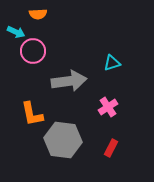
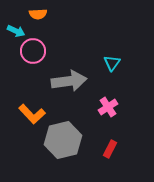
cyan arrow: moved 1 px up
cyan triangle: rotated 36 degrees counterclockwise
orange L-shape: rotated 32 degrees counterclockwise
gray hexagon: rotated 21 degrees counterclockwise
red rectangle: moved 1 px left, 1 px down
